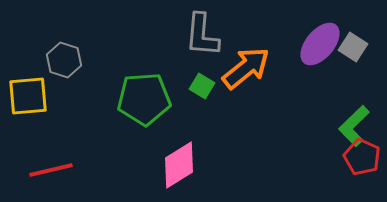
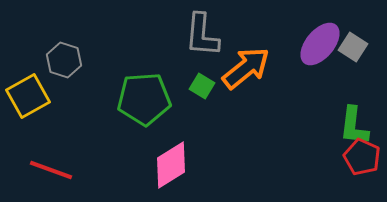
yellow square: rotated 24 degrees counterclockwise
green L-shape: rotated 39 degrees counterclockwise
pink diamond: moved 8 px left
red line: rotated 33 degrees clockwise
